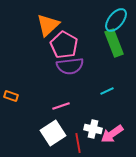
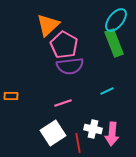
orange rectangle: rotated 16 degrees counterclockwise
pink line: moved 2 px right, 3 px up
pink arrow: rotated 50 degrees counterclockwise
